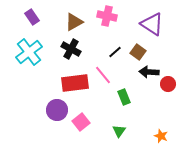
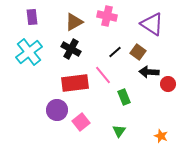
purple rectangle: rotated 28 degrees clockwise
